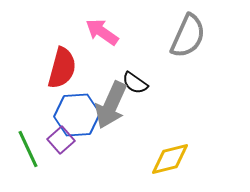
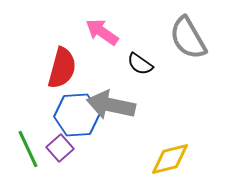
gray semicircle: moved 2 px down; rotated 126 degrees clockwise
black semicircle: moved 5 px right, 19 px up
gray arrow: rotated 78 degrees clockwise
purple square: moved 1 px left, 8 px down
